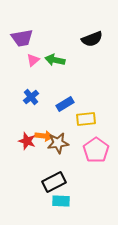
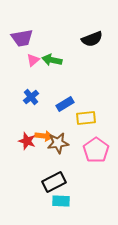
green arrow: moved 3 px left
yellow rectangle: moved 1 px up
